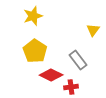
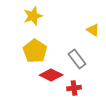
yellow triangle: rotated 32 degrees counterclockwise
gray rectangle: moved 1 px left, 1 px up
red cross: moved 3 px right, 1 px down
